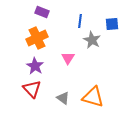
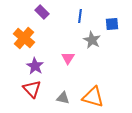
purple rectangle: rotated 24 degrees clockwise
blue line: moved 5 px up
orange cross: moved 13 px left; rotated 25 degrees counterclockwise
gray triangle: rotated 24 degrees counterclockwise
